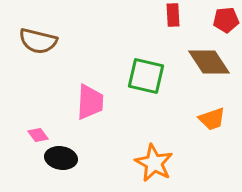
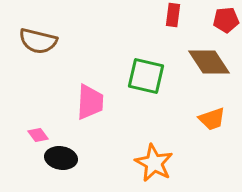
red rectangle: rotated 10 degrees clockwise
